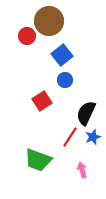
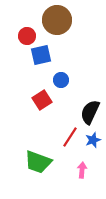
brown circle: moved 8 px right, 1 px up
blue square: moved 21 px left; rotated 25 degrees clockwise
blue circle: moved 4 px left
red square: moved 1 px up
black semicircle: moved 4 px right, 1 px up
blue star: moved 3 px down
green trapezoid: moved 2 px down
pink arrow: rotated 21 degrees clockwise
